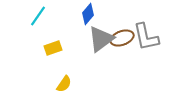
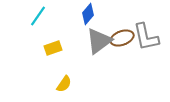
gray triangle: moved 2 px left, 2 px down
